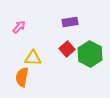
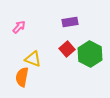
yellow triangle: moved 1 px down; rotated 18 degrees clockwise
